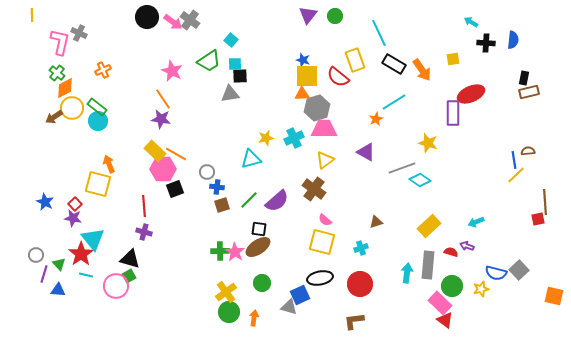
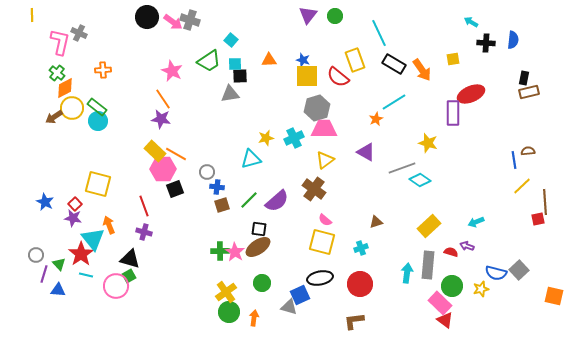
gray cross at (190, 20): rotated 18 degrees counterclockwise
orange cross at (103, 70): rotated 21 degrees clockwise
orange triangle at (302, 94): moved 33 px left, 34 px up
orange arrow at (109, 164): moved 61 px down
yellow line at (516, 175): moved 6 px right, 11 px down
red line at (144, 206): rotated 15 degrees counterclockwise
